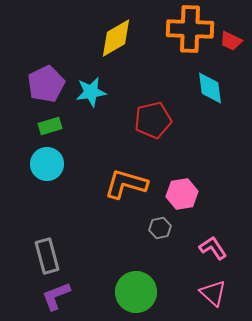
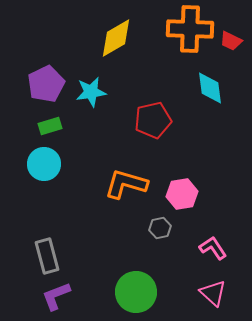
cyan circle: moved 3 px left
